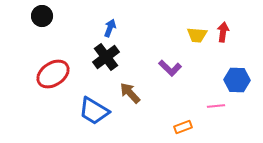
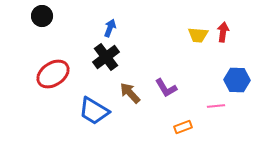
yellow trapezoid: moved 1 px right
purple L-shape: moved 4 px left, 20 px down; rotated 15 degrees clockwise
